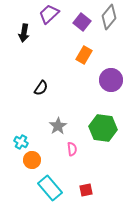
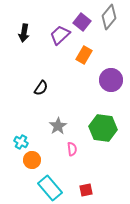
purple trapezoid: moved 11 px right, 21 px down
